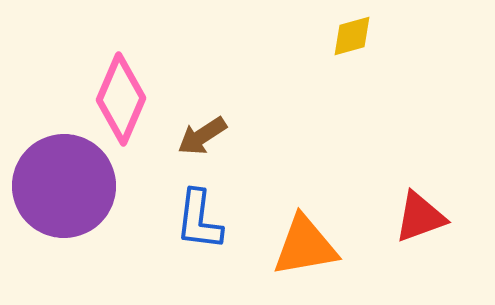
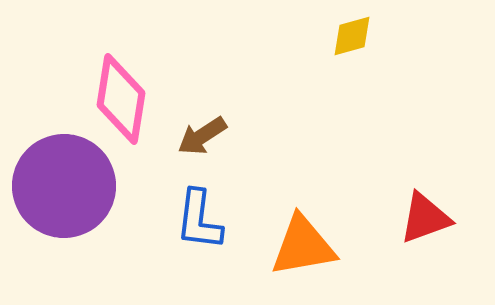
pink diamond: rotated 14 degrees counterclockwise
red triangle: moved 5 px right, 1 px down
orange triangle: moved 2 px left
